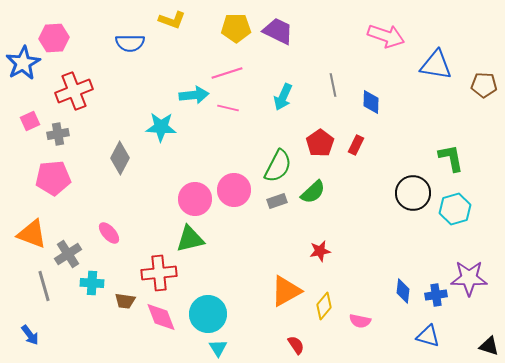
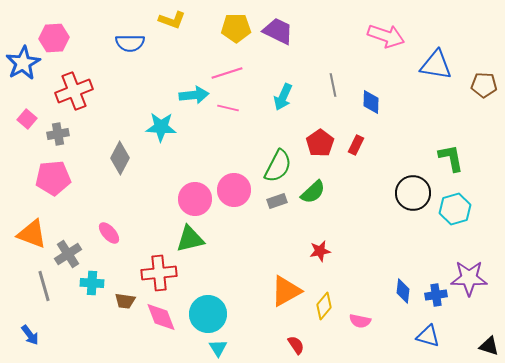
pink square at (30, 121): moved 3 px left, 2 px up; rotated 24 degrees counterclockwise
